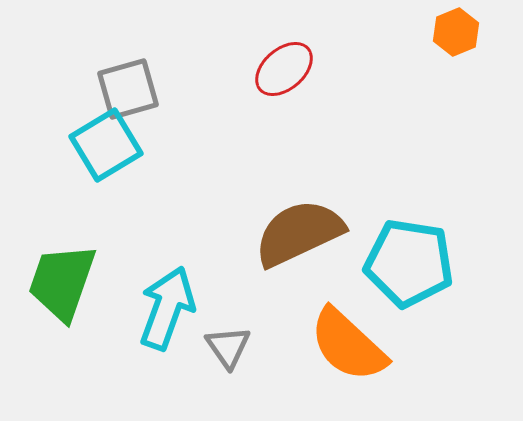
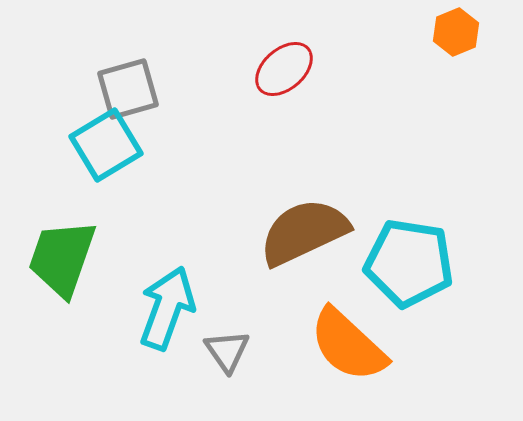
brown semicircle: moved 5 px right, 1 px up
green trapezoid: moved 24 px up
gray triangle: moved 1 px left, 4 px down
